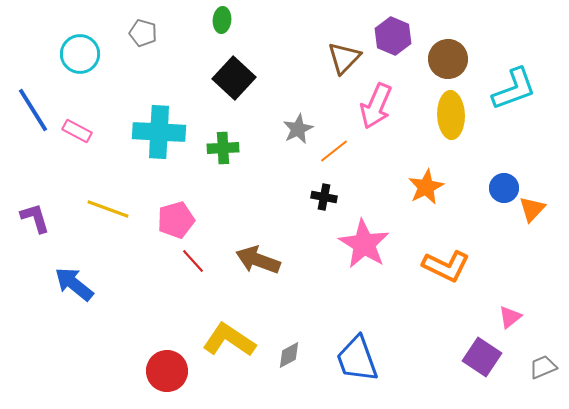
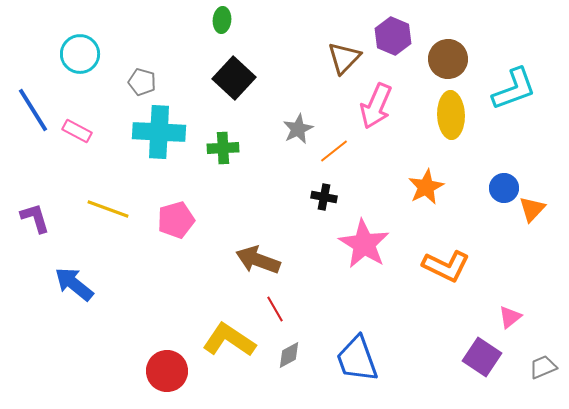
gray pentagon: moved 1 px left, 49 px down
red line: moved 82 px right, 48 px down; rotated 12 degrees clockwise
